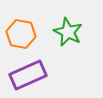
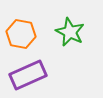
green star: moved 2 px right
